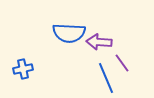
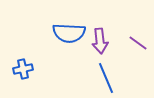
purple arrow: moved 1 px right, 1 px up; rotated 100 degrees counterclockwise
purple line: moved 16 px right, 20 px up; rotated 18 degrees counterclockwise
